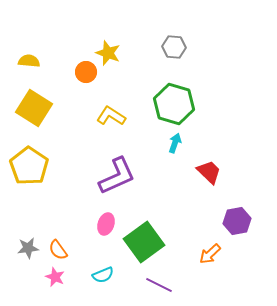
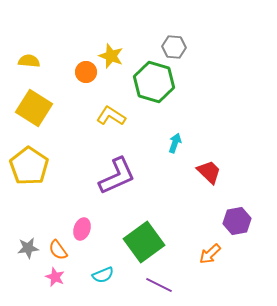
yellow star: moved 3 px right, 3 px down
green hexagon: moved 20 px left, 22 px up
pink ellipse: moved 24 px left, 5 px down
